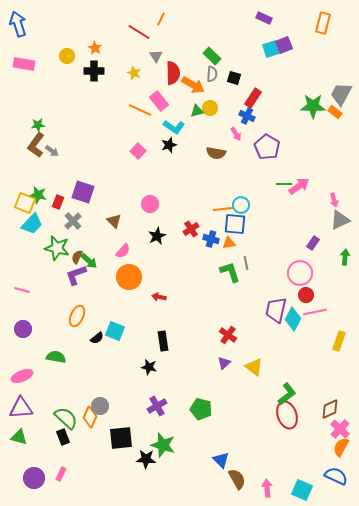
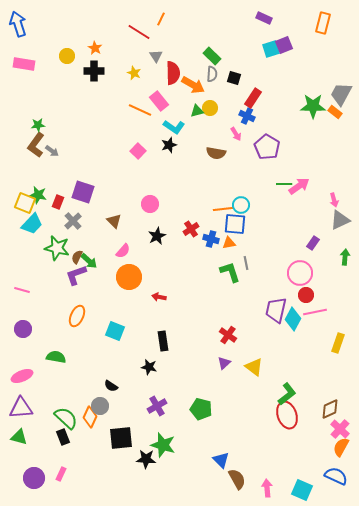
black semicircle at (97, 338): moved 14 px right, 48 px down; rotated 72 degrees clockwise
yellow rectangle at (339, 341): moved 1 px left, 2 px down
